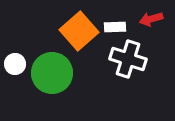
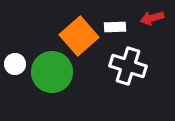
red arrow: moved 1 px right, 1 px up
orange square: moved 5 px down
white cross: moved 7 px down
green circle: moved 1 px up
